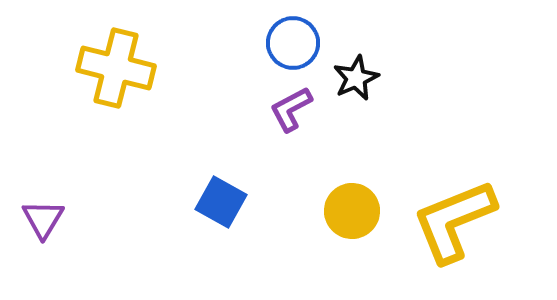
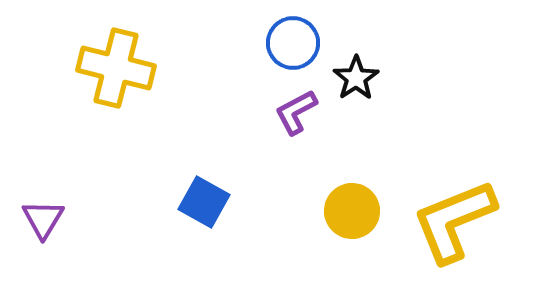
black star: rotated 9 degrees counterclockwise
purple L-shape: moved 5 px right, 3 px down
blue square: moved 17 px left
